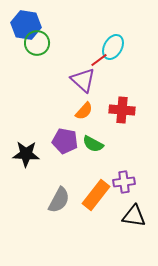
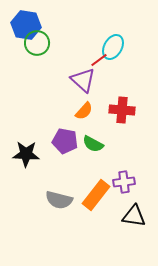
gray semicircle: rotated 76 degrees clockwise
